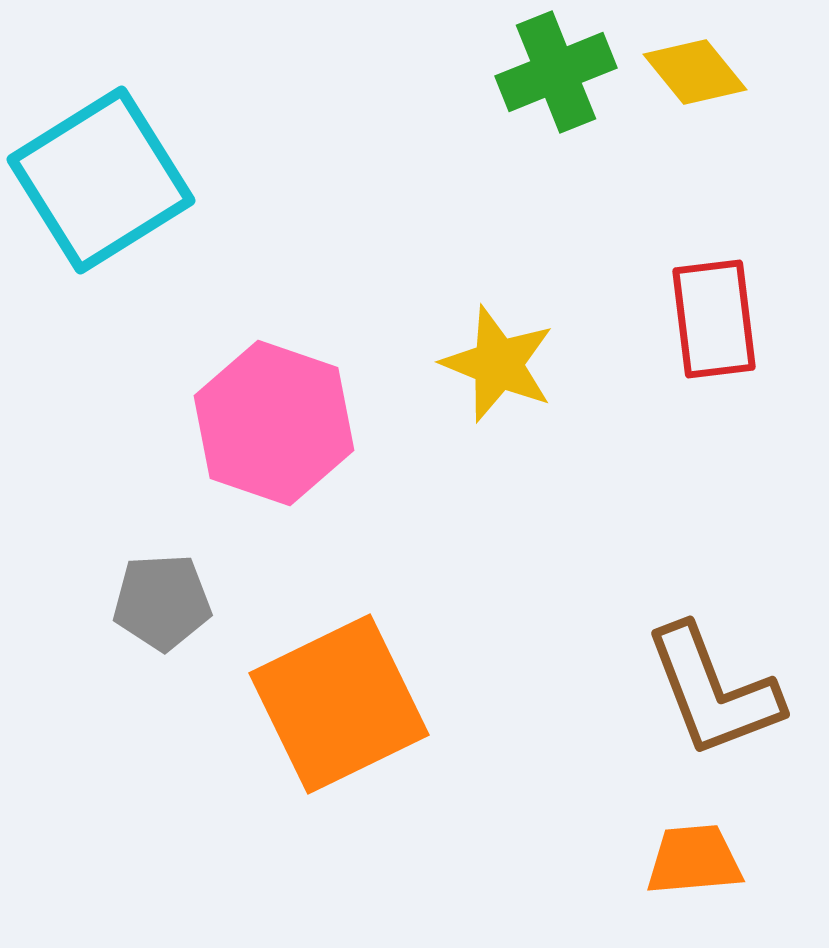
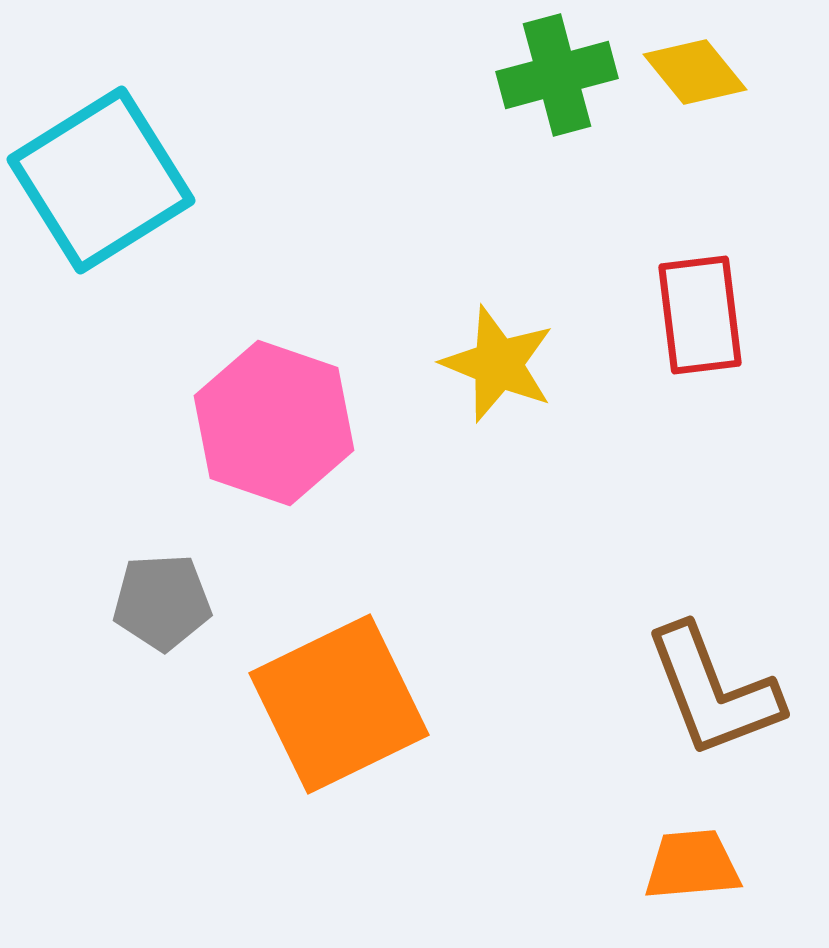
green cross: moved 1 px right, 3 px down; rotated 7 degrees clockwise
red rectangle: moved 14 px left, 4 px up
orange trapezoid: moved 2 px left, 5 px down
